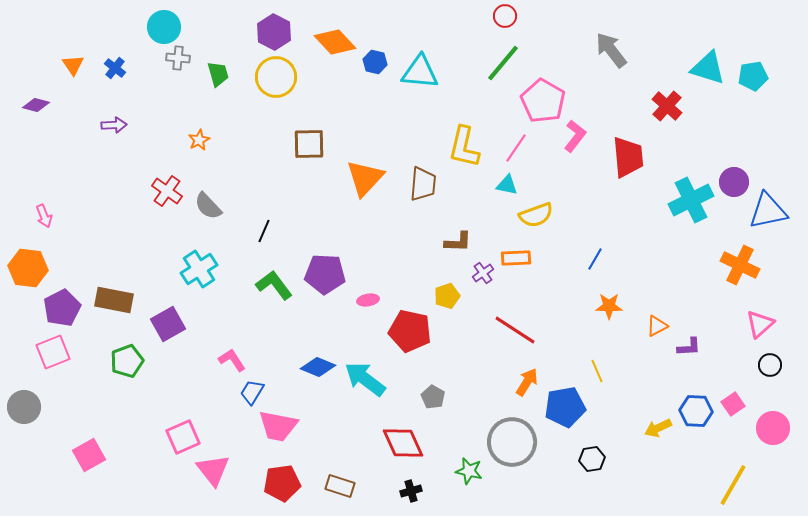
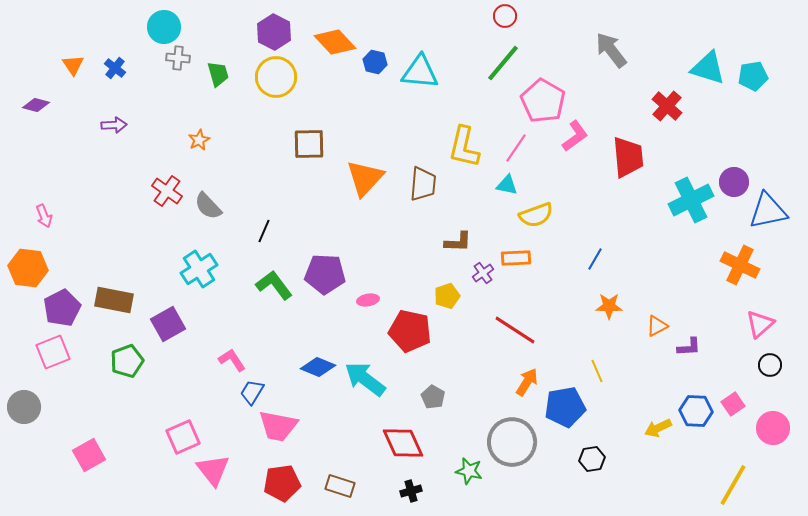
pink L-shape at (575, 136): rotated 16 degrees clockwise
